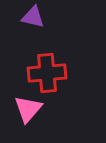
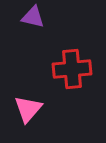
red cross: moved 25 px right, 4 px up
